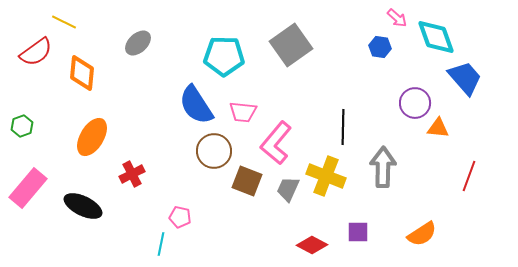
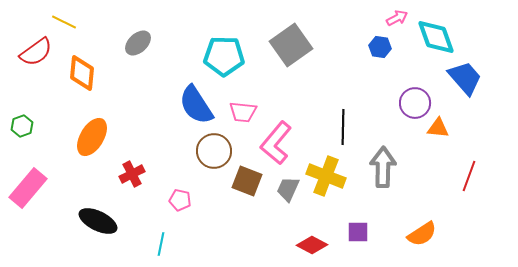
pink arrow: rotated 70 degrees counterclockwise
black ellipse: moved 15 px right, 15 px down
pink pentagon: moved 17 px up
